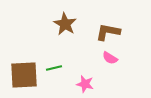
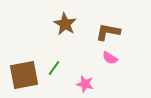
green line: rotated 42 degrees counterclockwise
brown square: rotated 8 degrees counterclockwise
